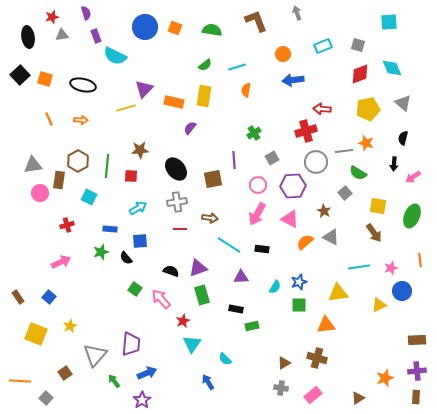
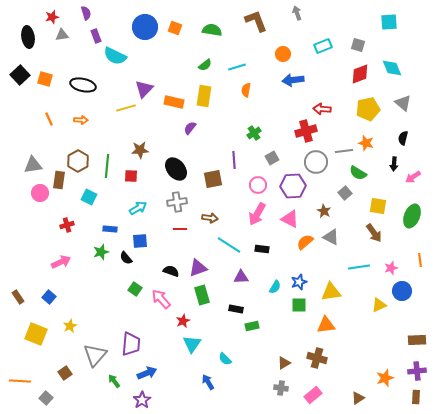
yellow triangle at (338, 293): moved 7 px left, 1 px up
